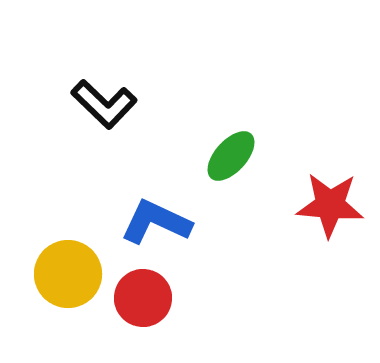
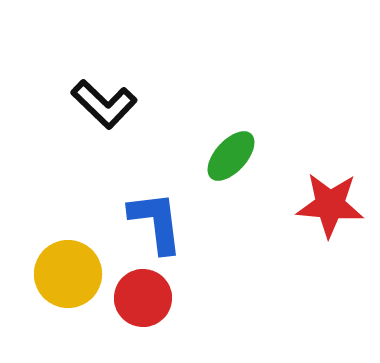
blue L-shape: rotated 58 degrees clockwise
